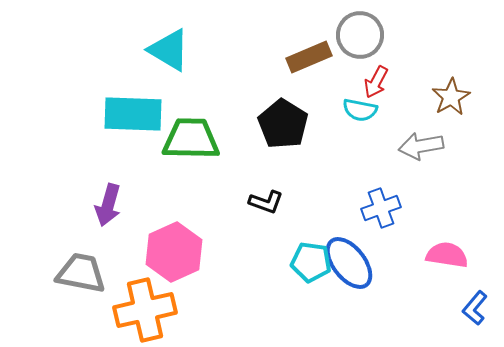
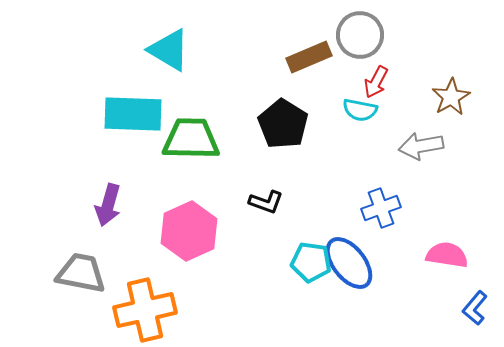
pink hexagon: moved 15 px right, 21 px up
